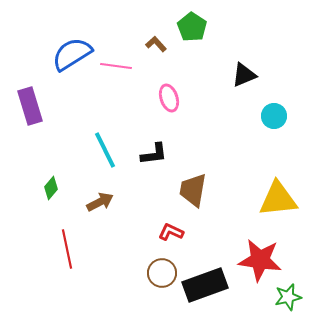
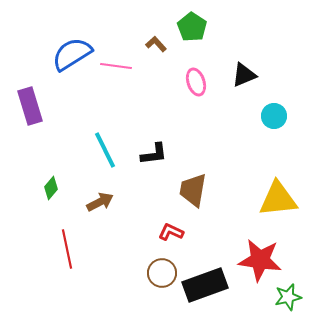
pink ellipse: moved 27 px right, 16 px up
